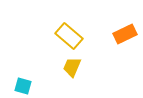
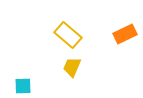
yellow rectangle: moved 1 px left, 1 px up
cyan square: rotated 18 degrees counterclockwise
